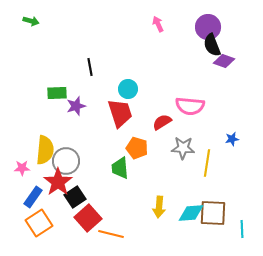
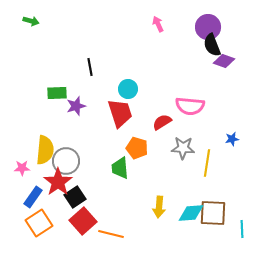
red square: moved 5 px left, 3 px down
